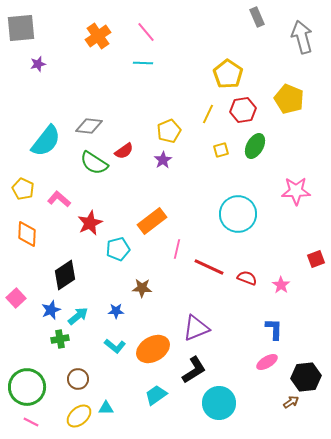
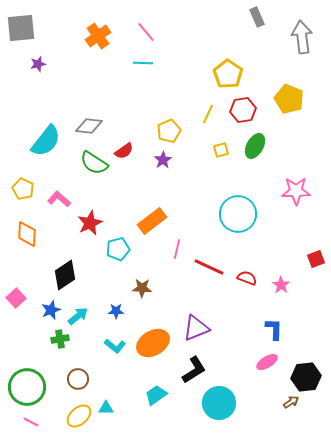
gray arrow at (302, 37): rotated 8 degrees clockwise
orange ellipse at (153, 349): moved 6 px up
